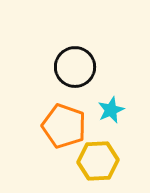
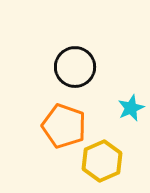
cyan star: moved 20 px right, 2 px up
yellow hexagon: moved 4 px right; rotated 21 degrees counterclockwise
